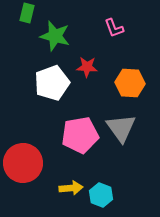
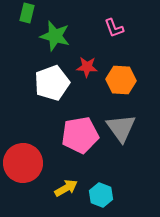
orange hexagon: moved 9 px left, 3 px up
yellow arrow: moved 5 px left; rotated 25 degrees counterclockwise
